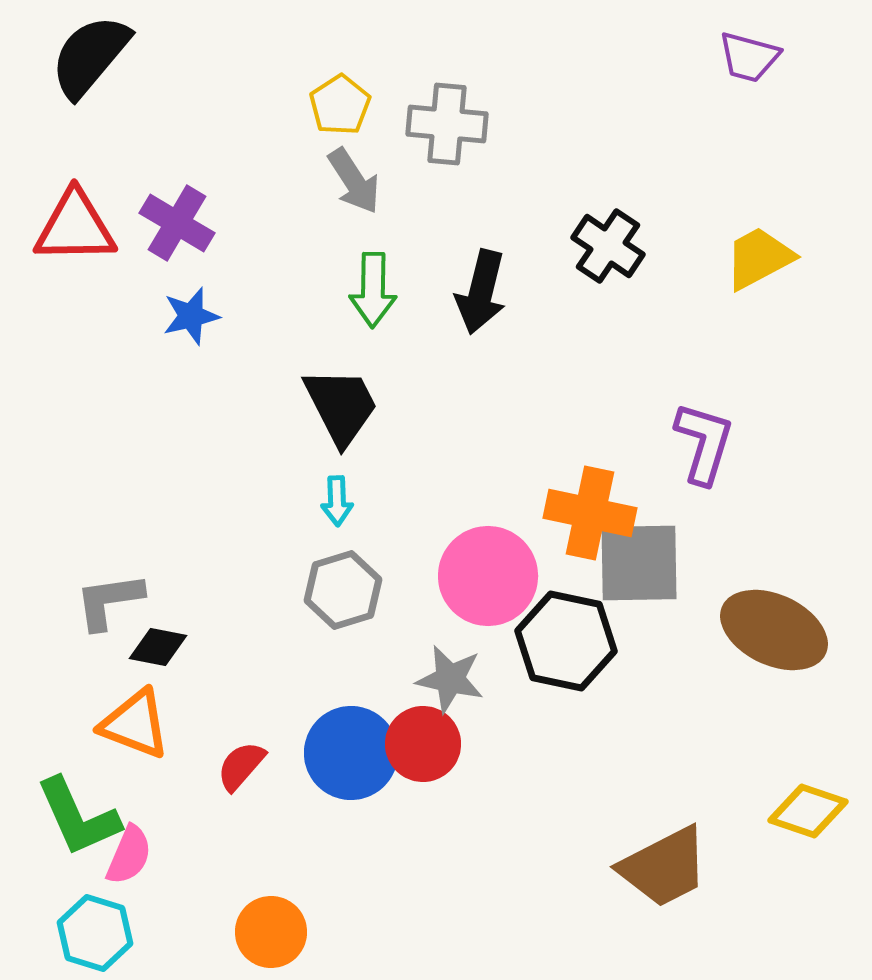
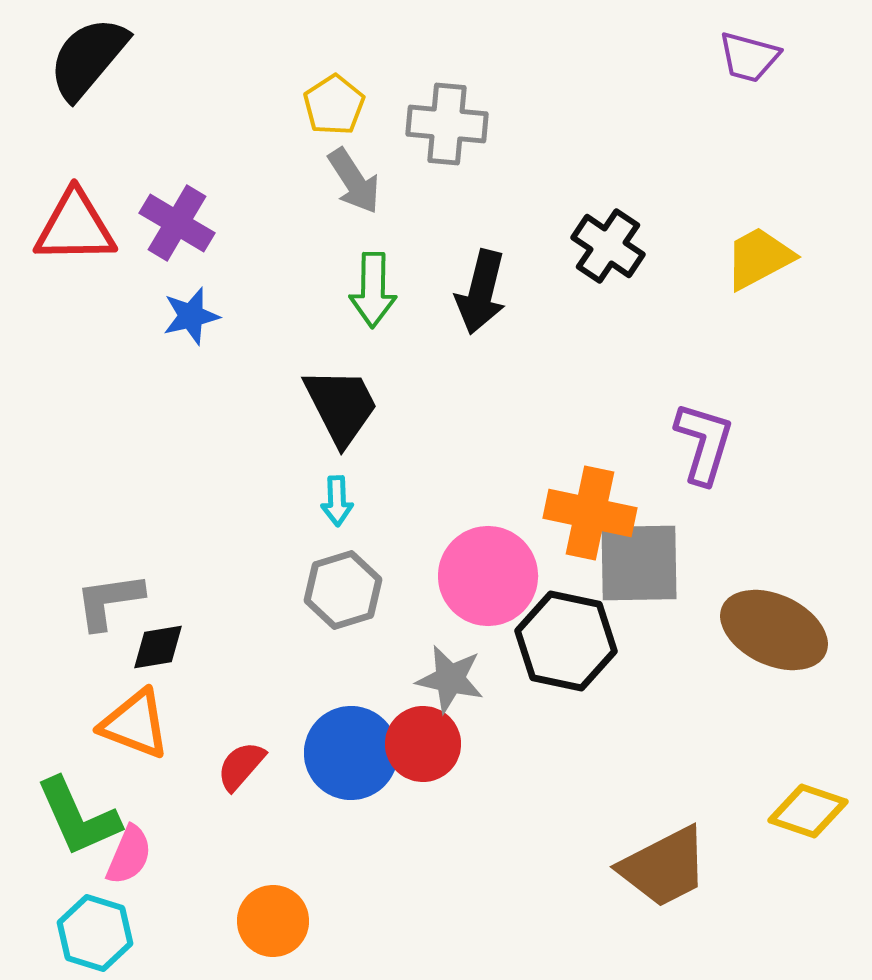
black semicircle: moved 2 px left, 2 px down
yellow pentagon: moved 6 px left
black diamond: rotated 20 degrees counterclockwise
orange circle: moved 2 px right, 11 px up
